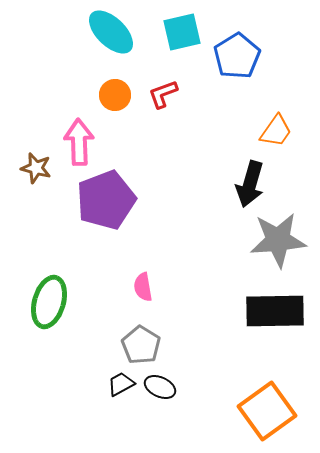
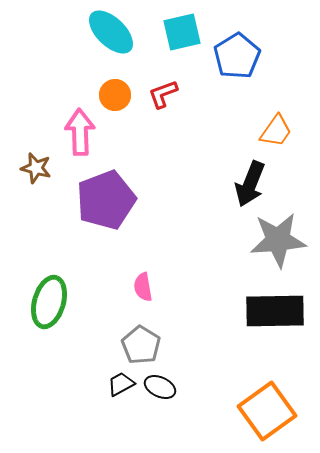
pink arrow: moved 1 px right, 10 px up
black arrow: rotated 6 degrees clockwise
